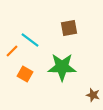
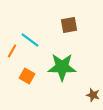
brown square: moved 3 px up
orange line: rotated 16 degrees counterclockwise
orange square: moved 2 px right, 2 px down
